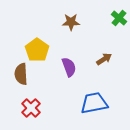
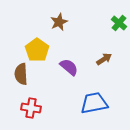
green cross: moved 5 px down
brown star: moved 12 px left; rotated 24 degrees counterclockwise
purple semicircle: rotated 30 degrees counterclockwise
red cross: rotated 36 degrees counterclockwise
